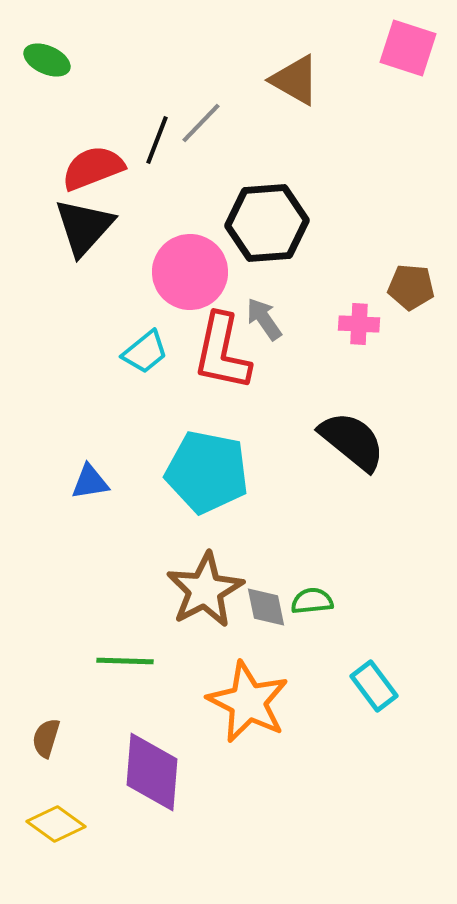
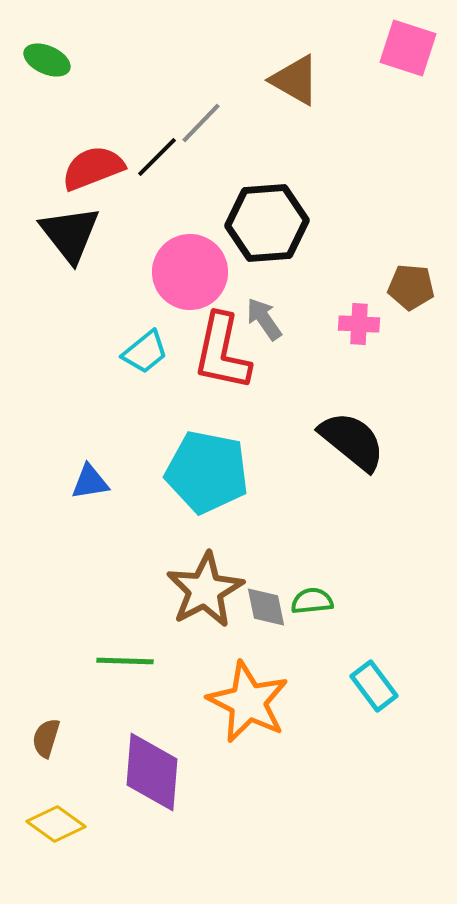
black line: moved 17 px down; rotated 24 degrees clockwise
black triangle: moved 14 px left, 7 px down; rotated 20 degrees counterclockwise
